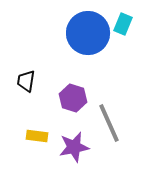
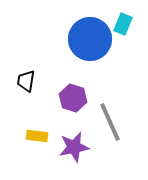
blue circle: moved 2 px right, 6 px down
gray line: moved 1 px right, 1 px up
